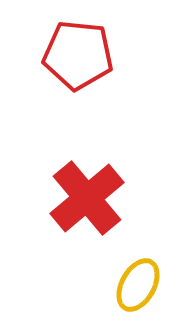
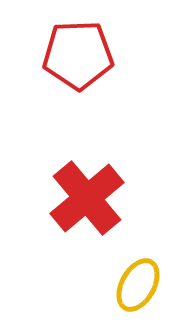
red pentagon: rotated 8 degrees counterclockwise
